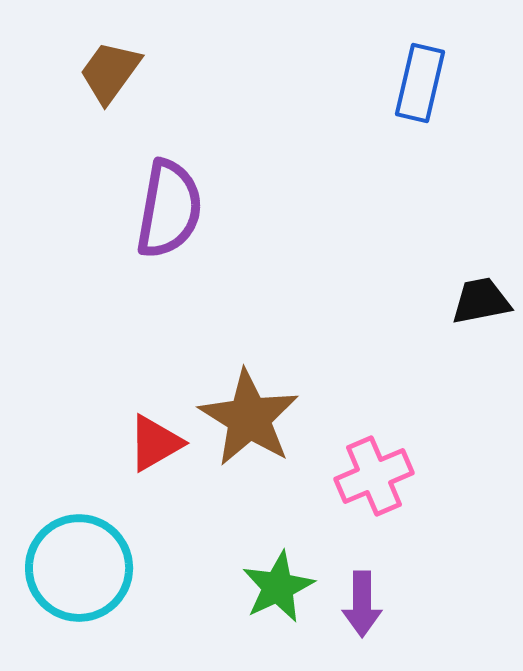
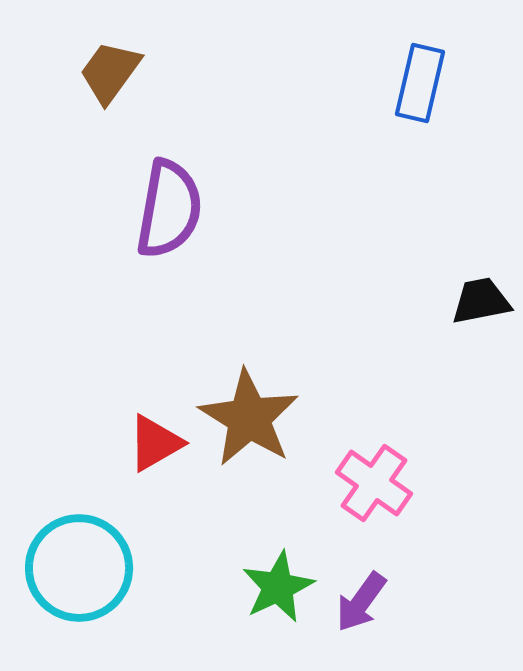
pink cross: moved 7 px down; rotated 32 degrees counterclockwise
purple arrow: moved 1 px left, 2 px up; rotated 36 degrees clockwise
